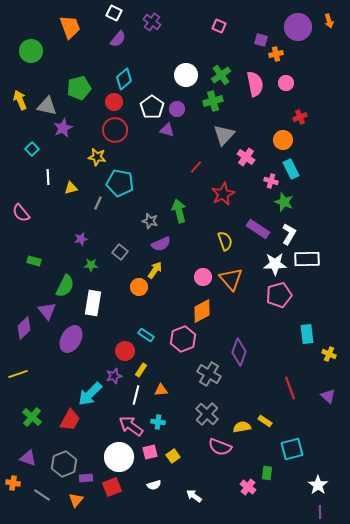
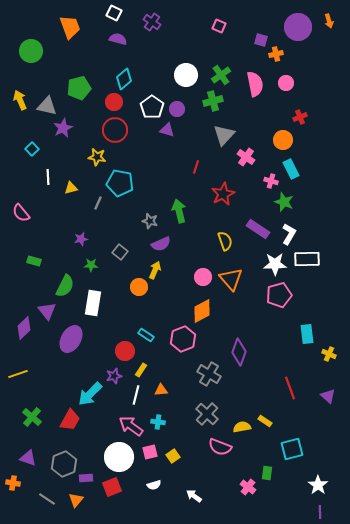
purple semicircle at (118, 39): rotated 114 degrees counterclockwise
red line at (196, 167): rotated 24 degrees counterclockwise
yellow arrow at (155, 270): rotated 12 degrees counterclockwise
gray line at (42, 495): moved 5 px right, 4 px down
